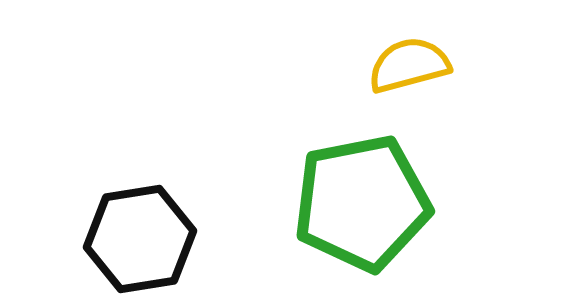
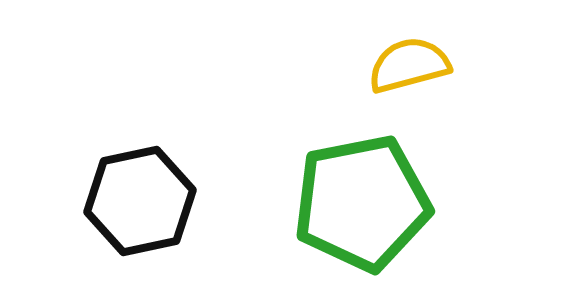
black hexagon: moved 38 px up; rotated 3 degrees counterclockwise
